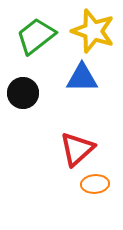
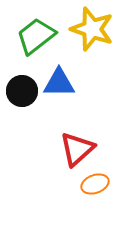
yellow star: moved 1 px left, 2 px up
blue triangle: moved 23 px left, 5 px down
black circle: moved 1 px left, 2 px up
orange ellipse: rotated 16 degrees counterclockwise
